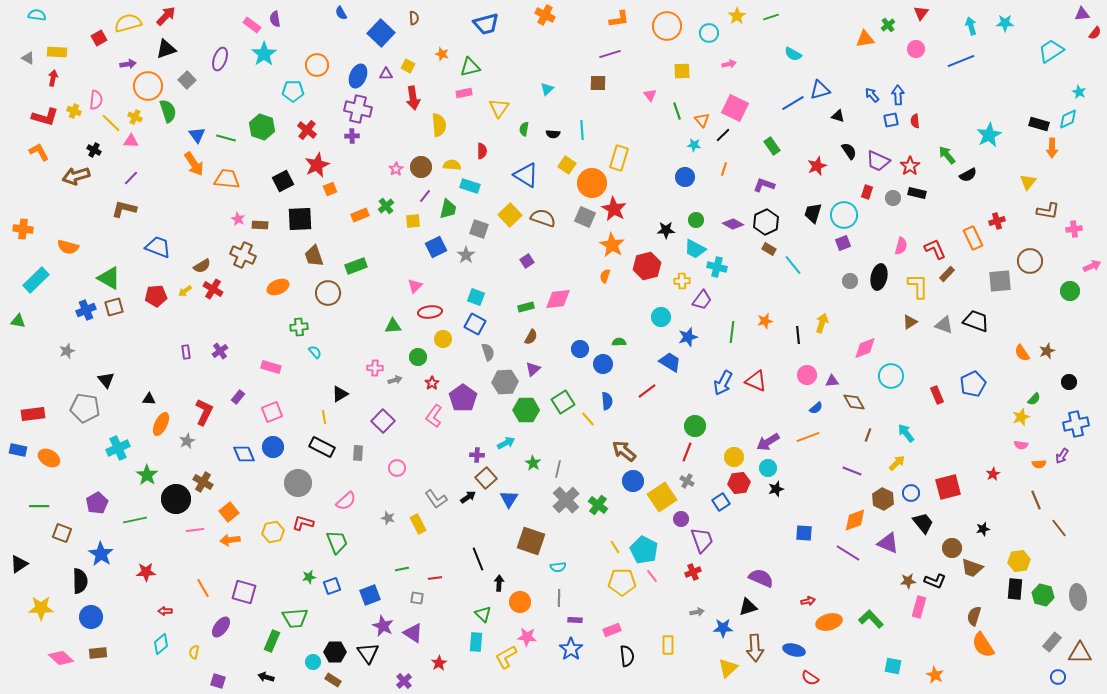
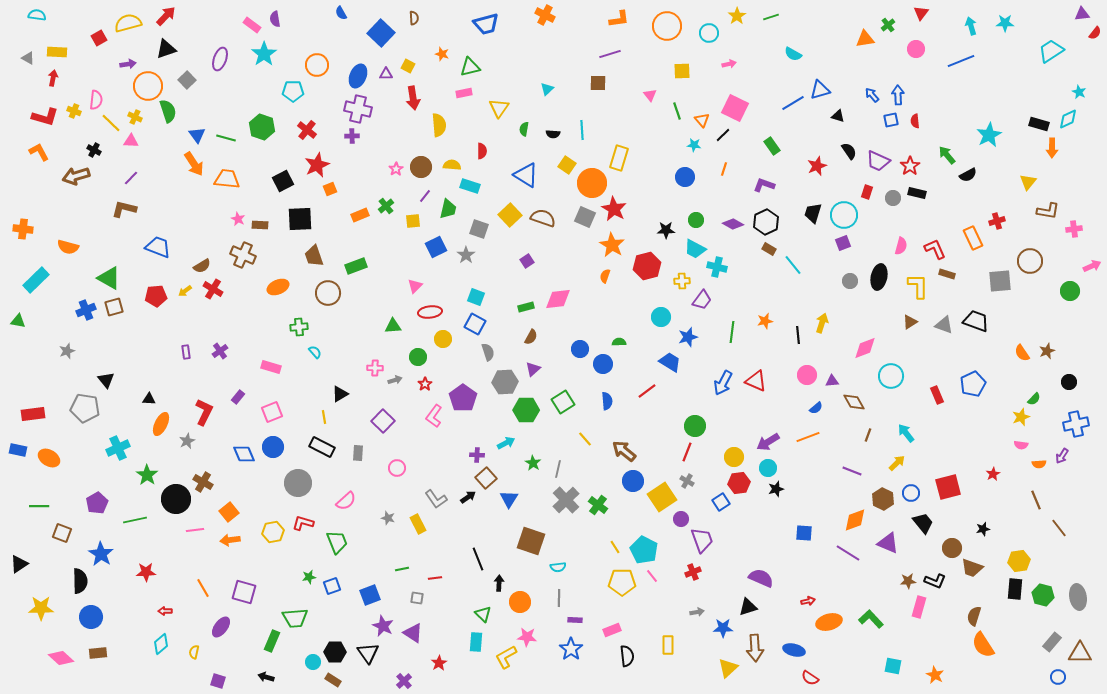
brown rectangle at (947, 274): rotated 63 degrees clockwise
red star at (432, 383): moved 7 px left, 1 px down
yellow line at (588, 419): moved 3 px left, 20 px down
